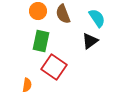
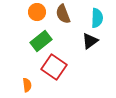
orange circle: moved 1 px left, 1 px down
cyan semicircle: rotated 36 degrees clockwise
green rectangle: rotated 40 degrees clockwise
orange semicircle: rotated 16 degrees counterclockwise
